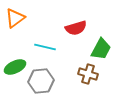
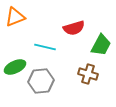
orange triangle: moved 1 px up; rotated 15 degrees clockwise
red semicircle: moved 2 px left
green trapezoid: moved 4 px up
